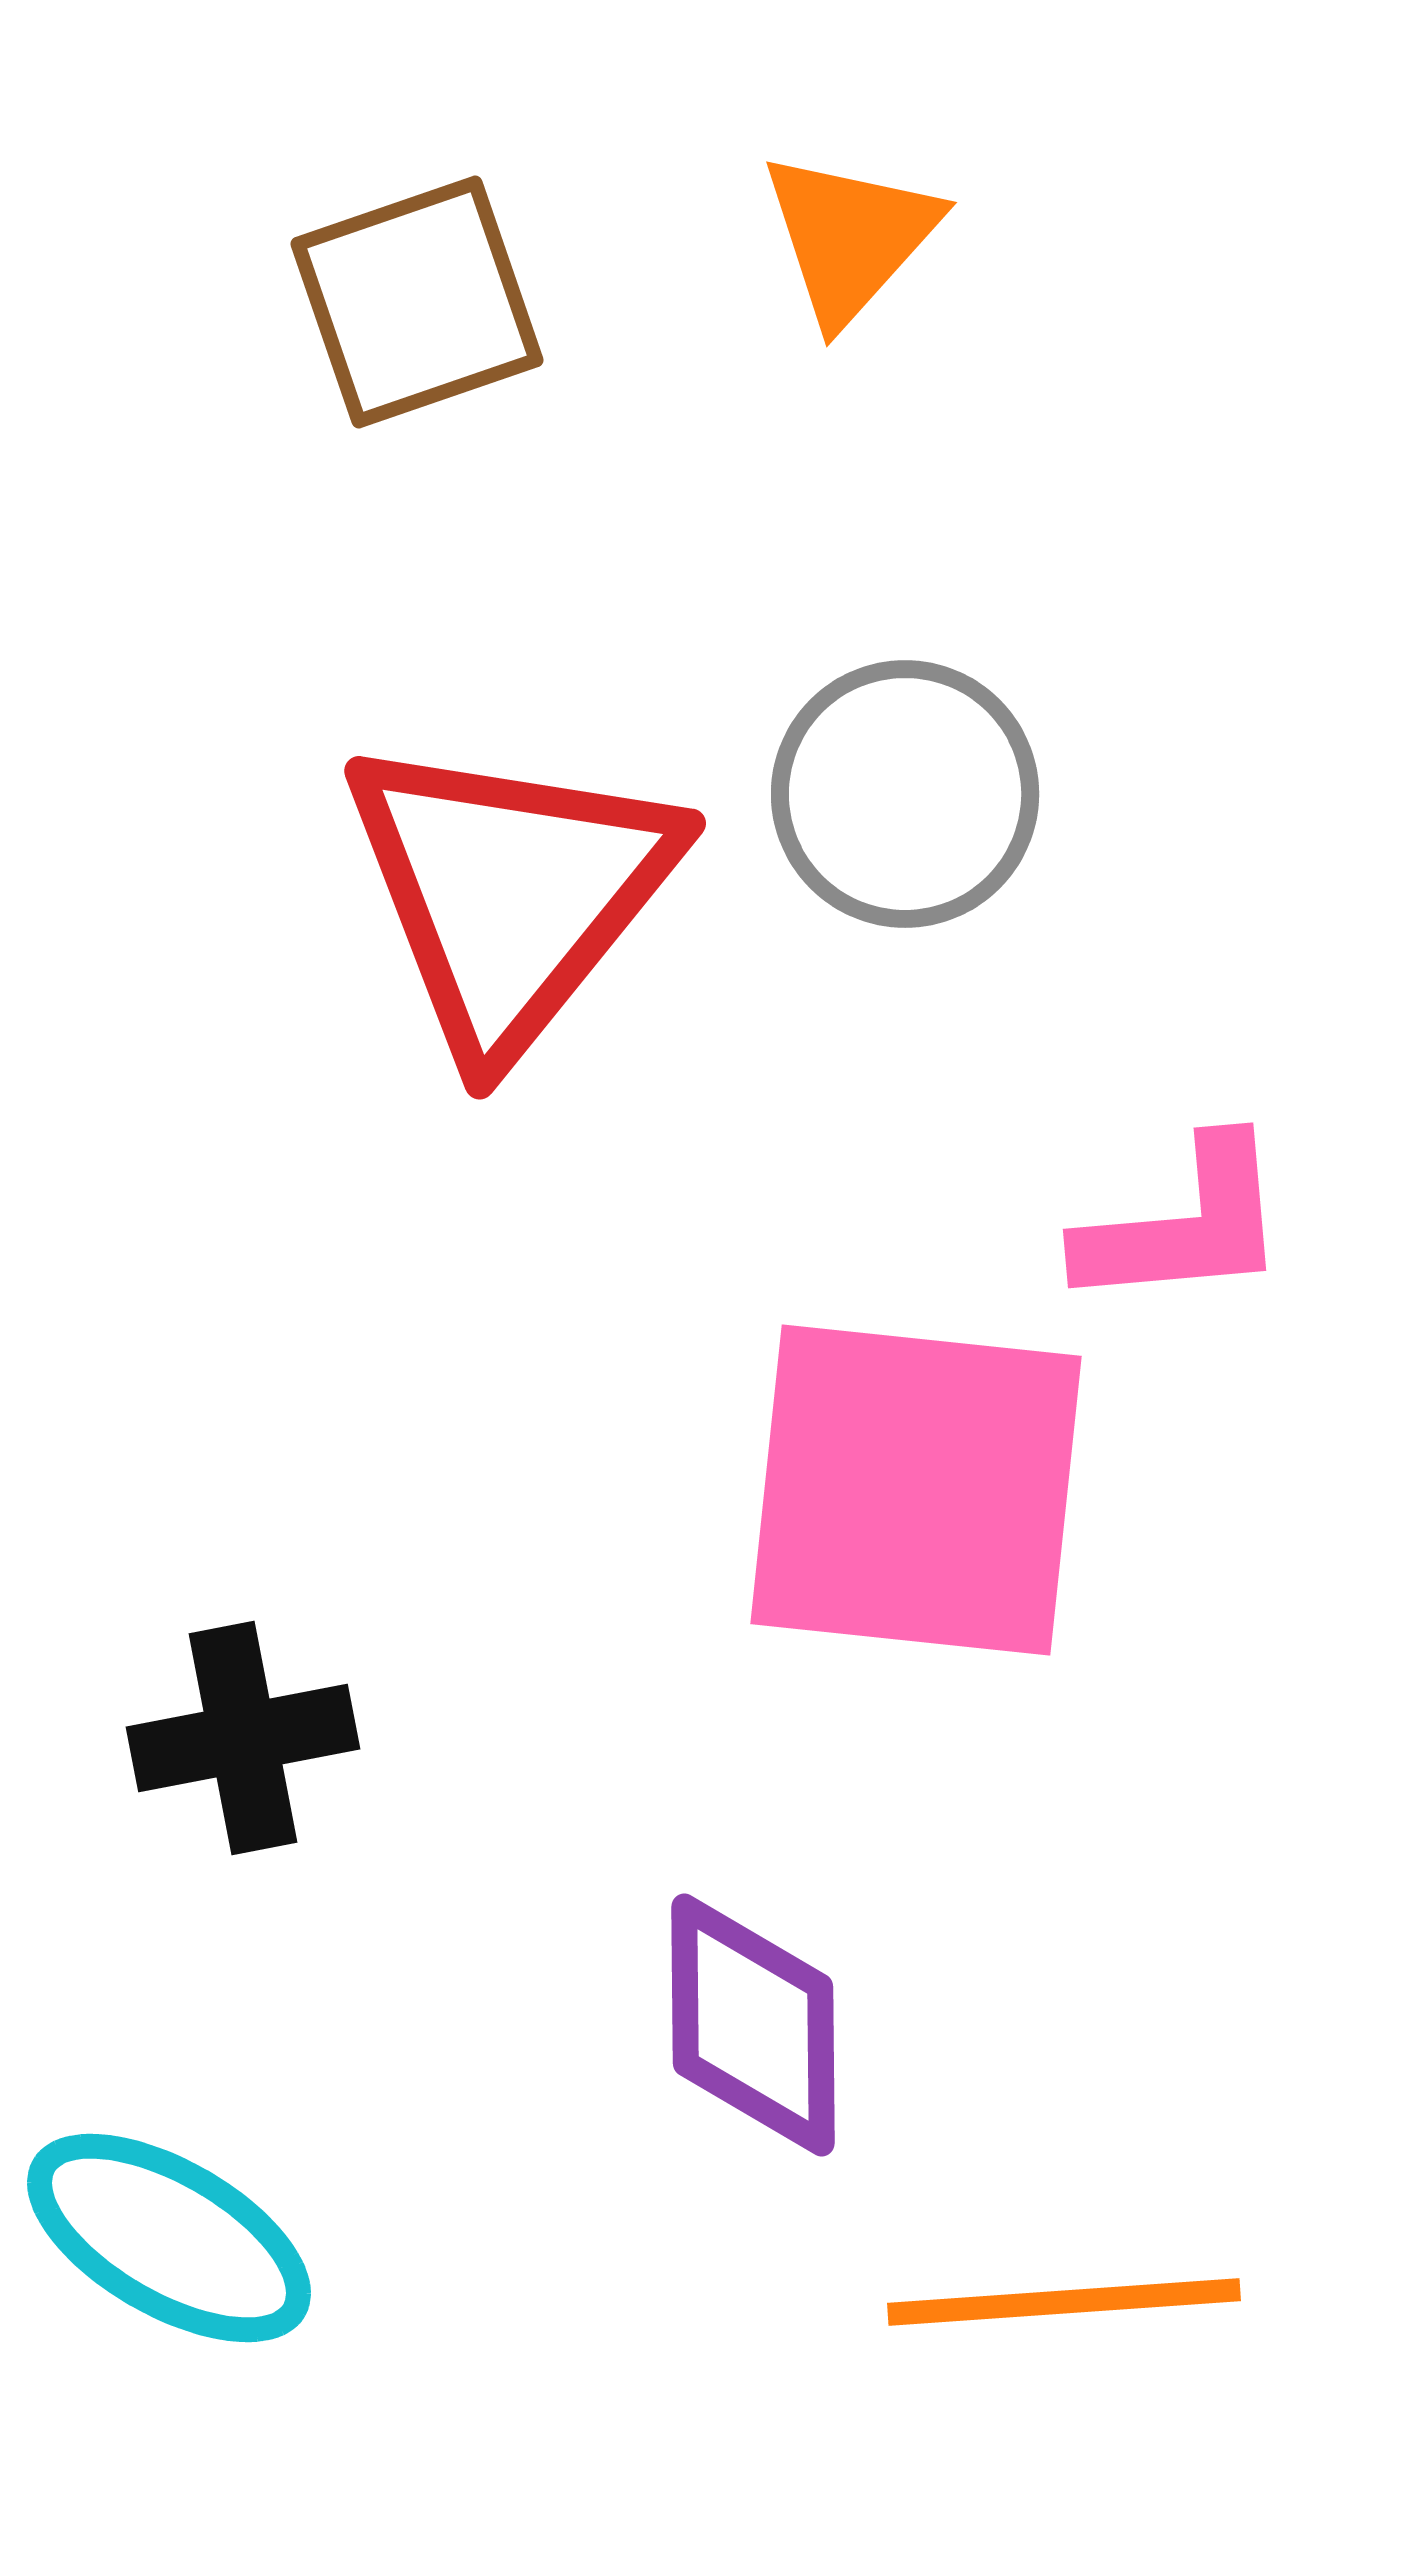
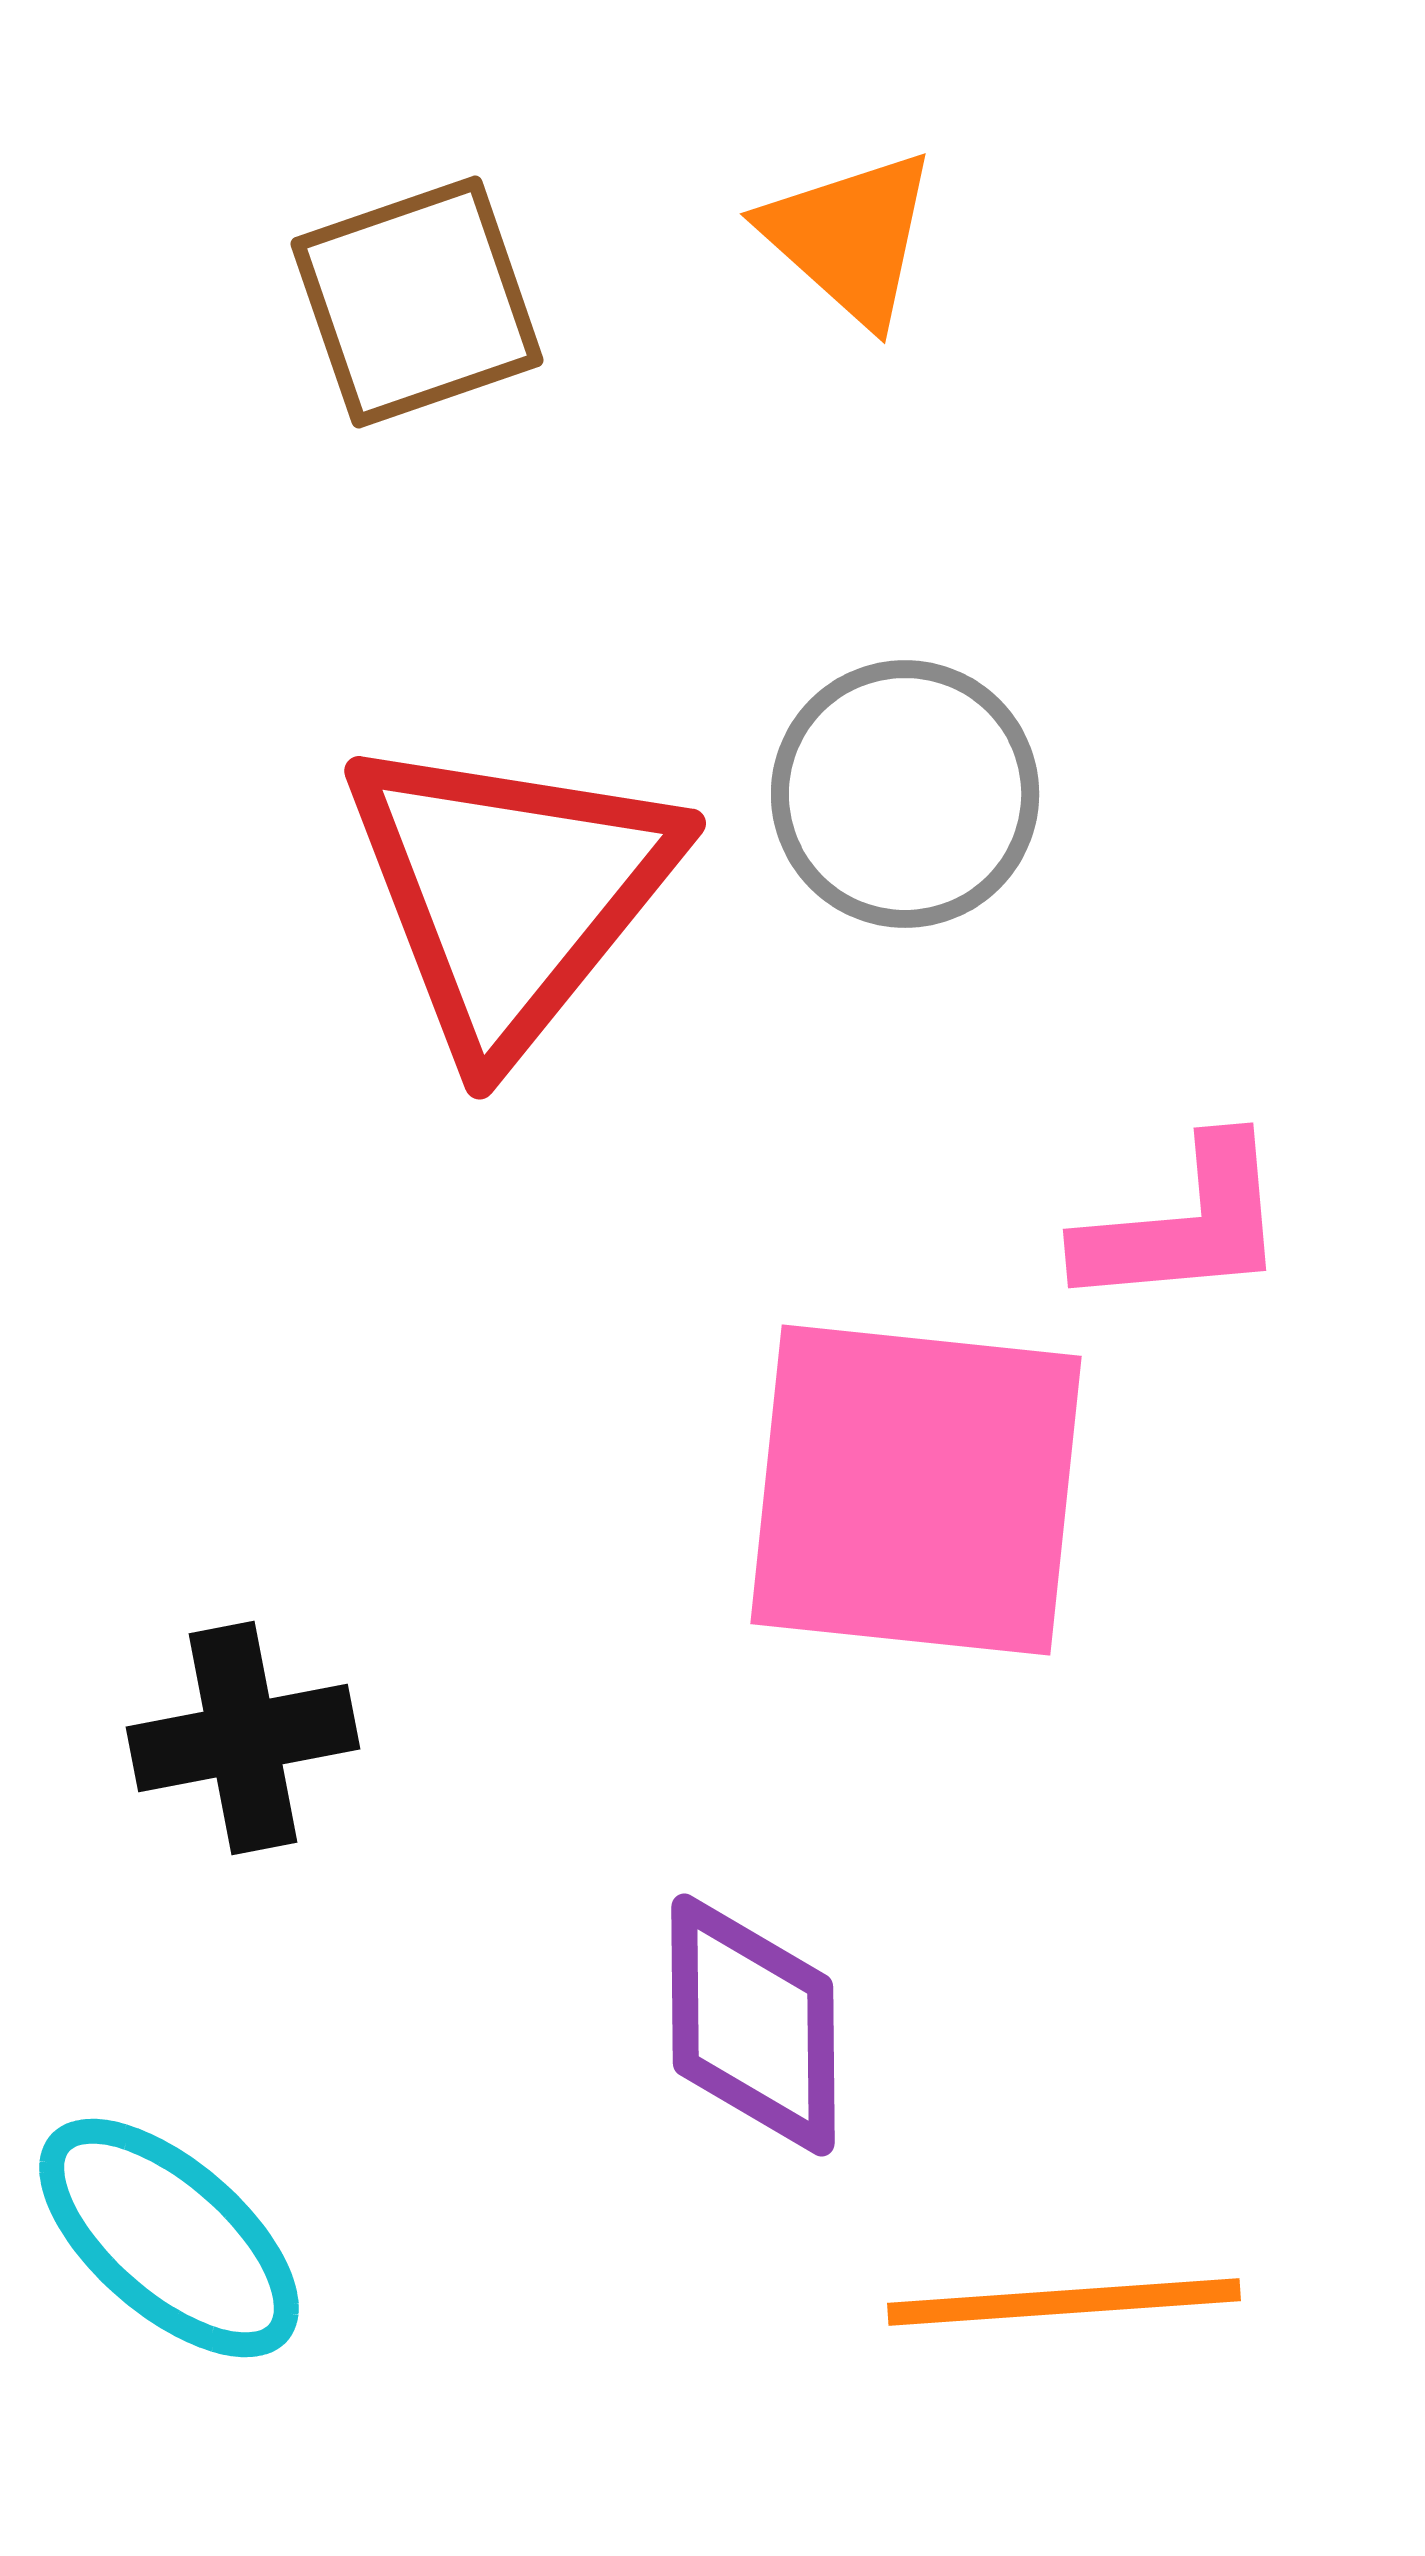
orange triangle: rotated 30 degrees counterclockwise
cyan ellipse: rotated 11 degrees clockwise
